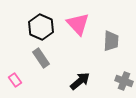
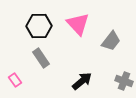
black hexagon: moved 2 px left, 1 px up; rotated 25 degrees counterclockwise
gray trapezoid: rotated 35 degrees clockwise
black arrow: moved 2 px right
